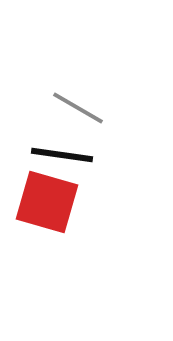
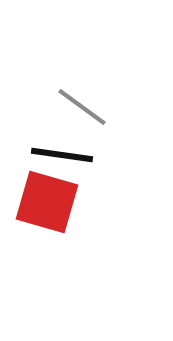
gray line: moved 4 px right, 1 px up; rotated 6 degrees clockwise
